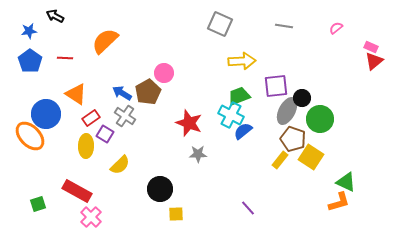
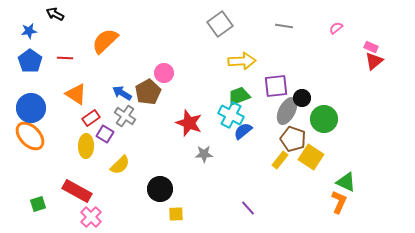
black arrow at (55, 16): moved 2 px up
gray square at (220, 24): rotated 30 degrees clockwise
blue circle at (46, 114): moved 15 px left, 6 px up
green circle at (320, 119): moved 4 px right
gray star at (198, 154): moved 6 px right
orange L-shape at (339, 202): rotated 50 degrees counterclockwise
